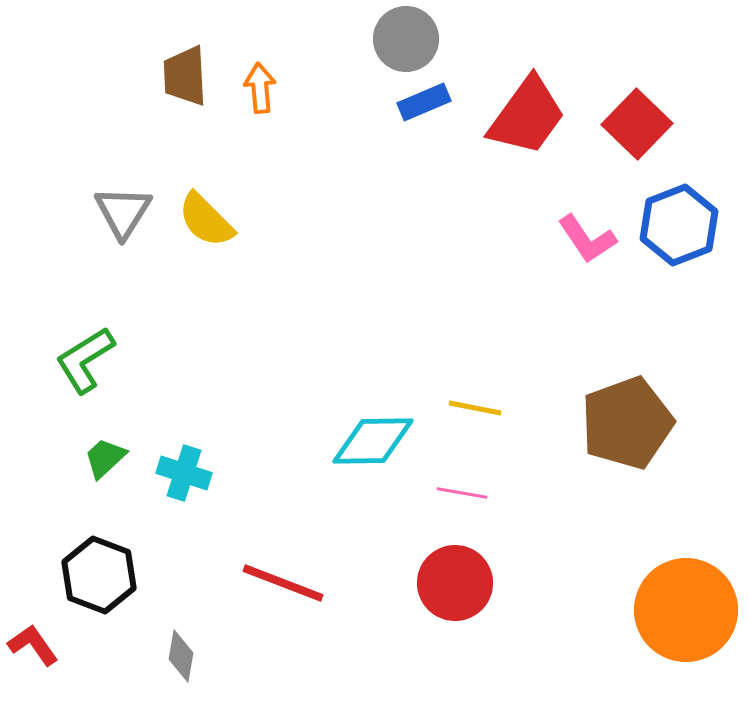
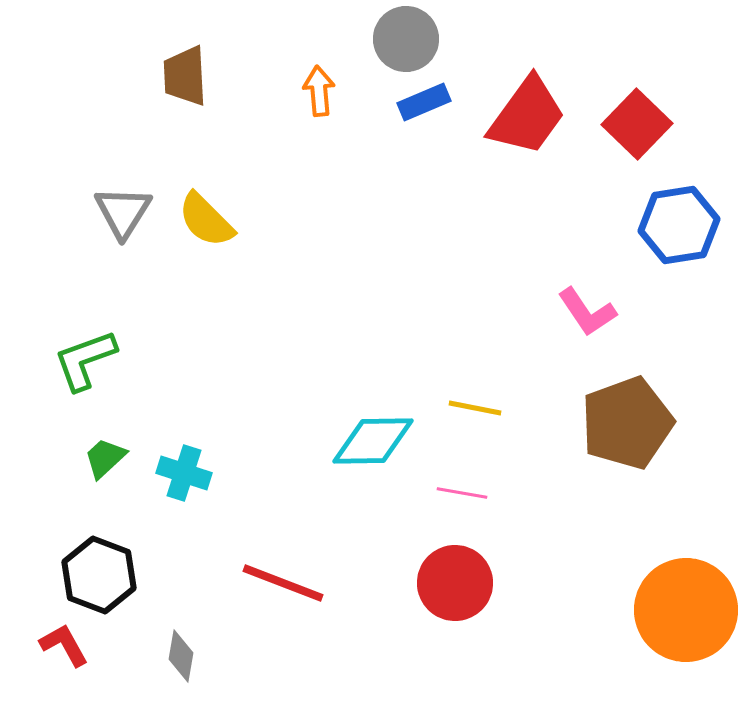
orange arrow: moved 59 px right, 3 px down
blue hexagon: rotated 12 degrees clockwise
pink L-shape: moved 73 px down
green L-shape: rotated 12 degrees clockwise
red L-shape: moved 31 px right; rotated 6 degrees clockwise
